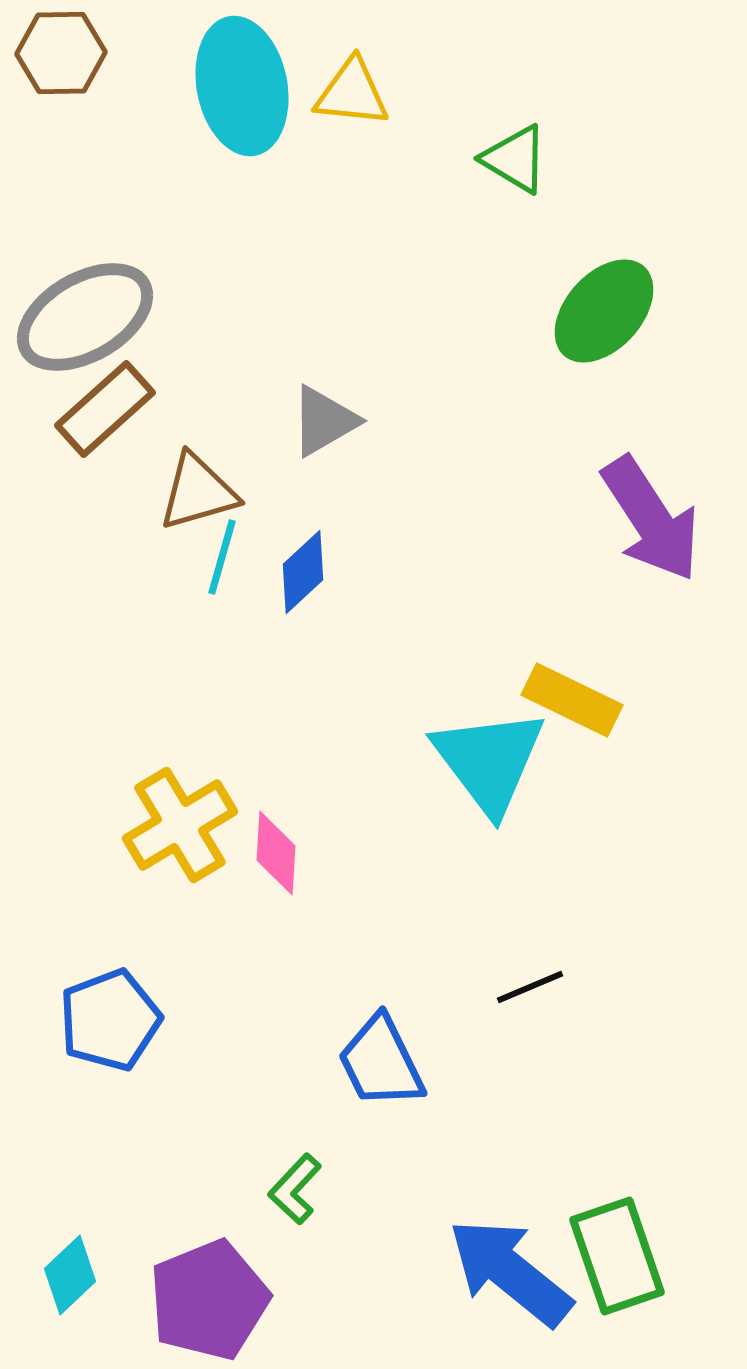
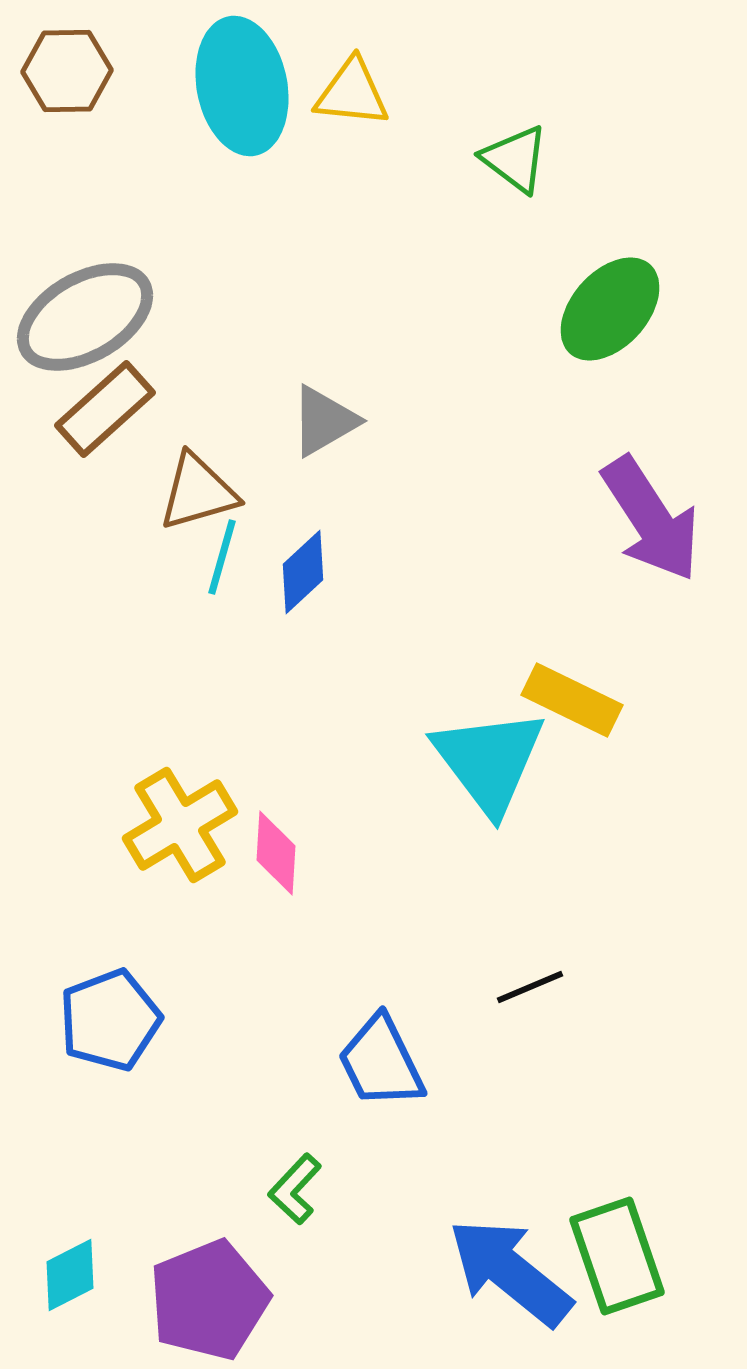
brown hexagon: moved 6 px right, 18 px down
green triangle: rotated 6 degrees clockwise
green ellipse: moved 6 px right, 2 px up
cyan diamond: rotated 16 degrees clockwise
